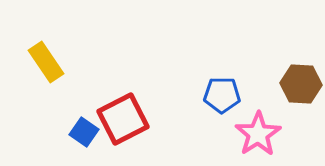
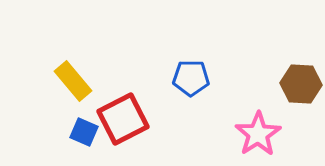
yellow rectangle: moved 27 px right, 19 px down; rotated 6 degrees counterclockwise
blue pentagon: moved 31 px left, 17 px up
blue square: rotated 12 degrees counterclockwise
